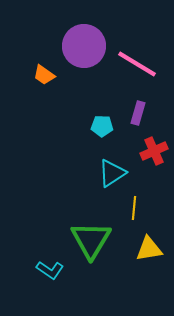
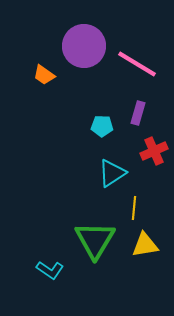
green triangle: moved 4 px right
yellow triangle: moved 4 px left, 4 px up
